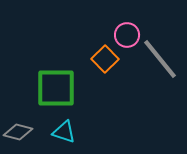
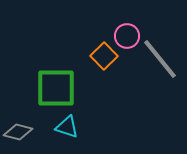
pink circle: moved 1 px down
orange square: moved 1 px left, 3 px up
cyan triangle: moved 3 px right, 5 px up
